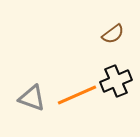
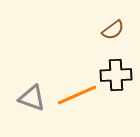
brown semicircle: moved 4 px up
black cross: moved 6 px up; rotated 20 degrees clockwise
